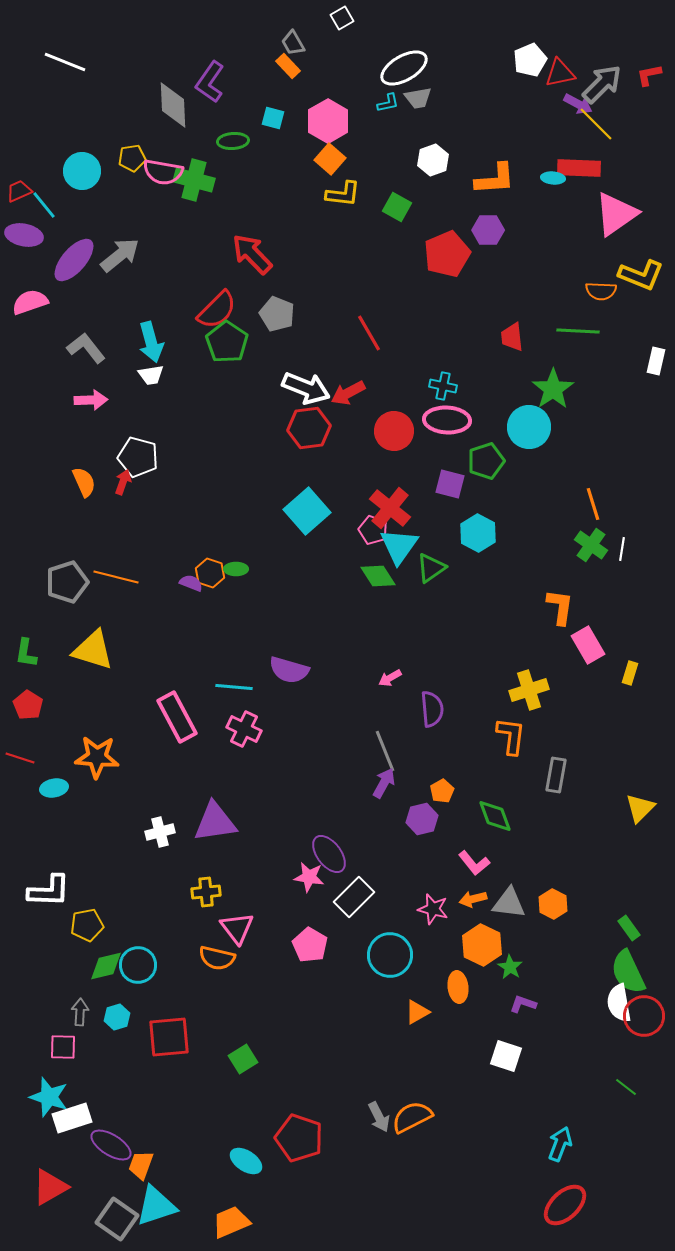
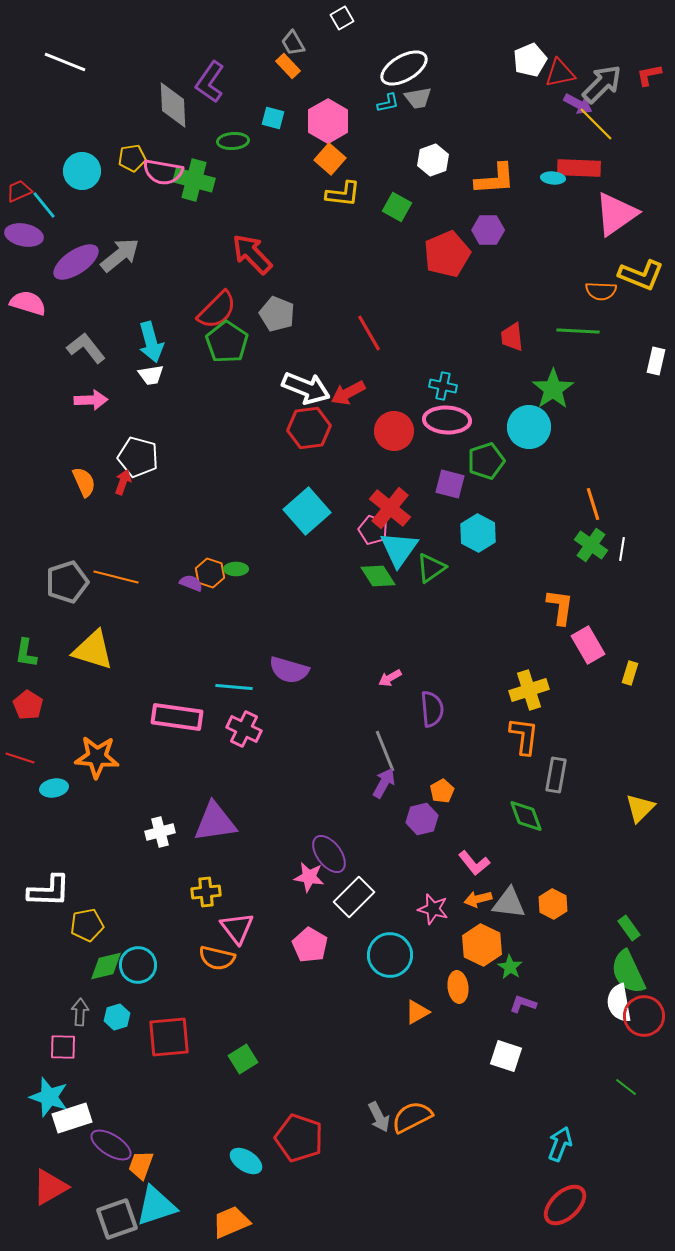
purple ellipse at (74, 260): moved 2 px right, 2 px down; rotated 15 degrees clockwise
pink semicircle at (30, 302): moved 2 px left, 1 px down; rotated 36 degrees clockwise
cyan triangle at (399, 546): moved 3 px down
pink rectangle at (177, 717): rotated 54 degrees counterclockwise
orange L-shape at (511, 736): moved 13 px right
green diamond at (495, 816): moved 31 px right
orange arrow at (473, 899): moved 5 px right
gray square at (117, 1219): rotated 36 degrees clockwise
